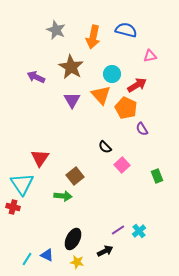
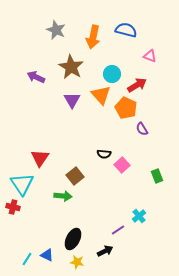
pink triangle: rotated 32 degrees clockwise
black semicircle: moved 1 px left, 7 px down; rotated 40 degrees counterclockwise
cyan cross: moved 15 px up
